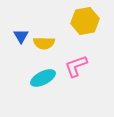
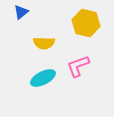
yellow hexagon: moved 1 px right, 2 px down; rotated 24 degrees clockwise
blue triangle: moved 24 px up; rotated 21 degrees clockwise
pink L-shape: moved 2 px right
